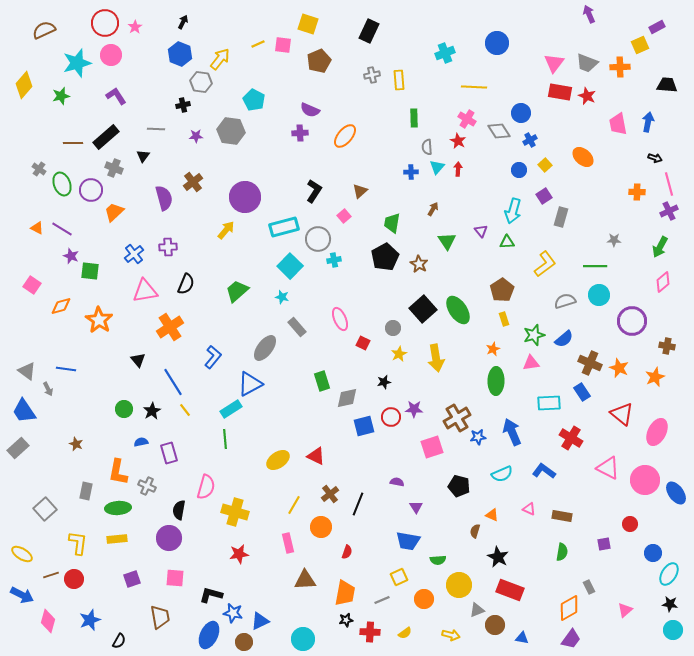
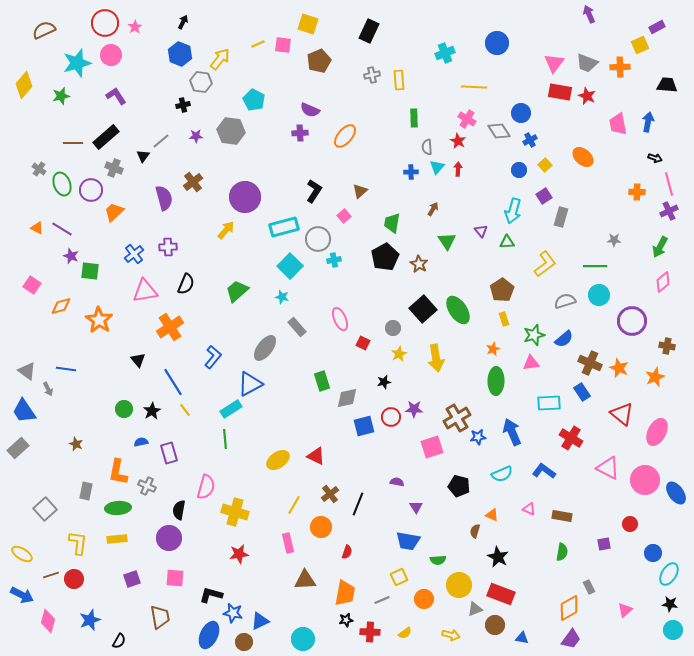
gray line at (156, 129): moved 5 px right, 12 px down; rotated 42 degrees counterclockwise
red rectangle at (510, 590): moved 9 px left, 4 px down
gray triangle at (477, 610): moved 2 px left, 1 px up
